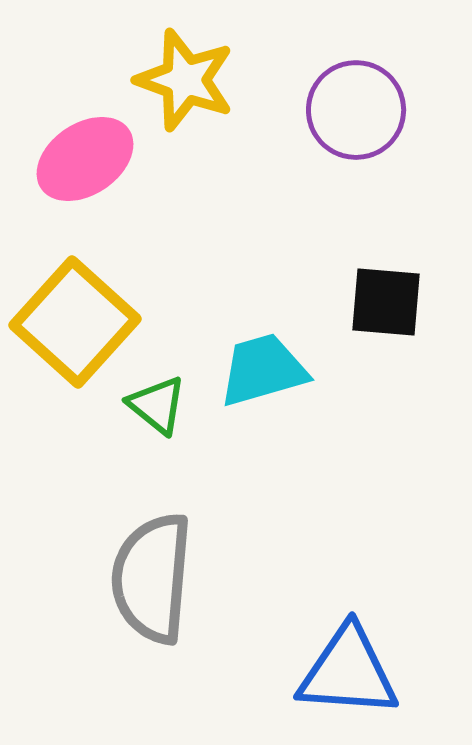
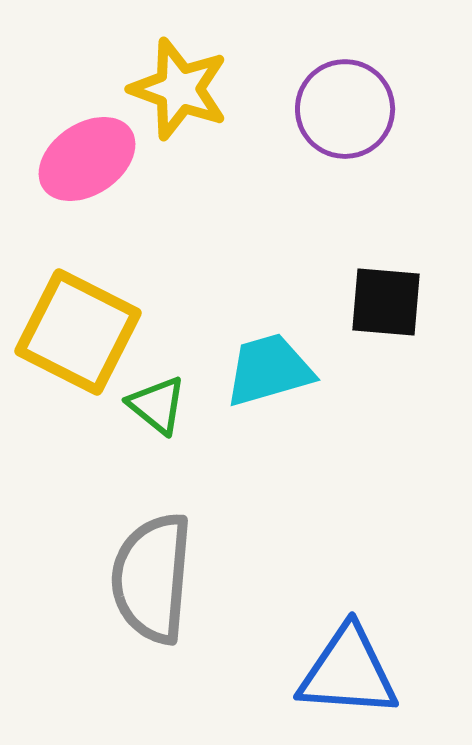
yellow star: moved 6 px left, 9 px down
purple circle: moved 11 px left, 1 px up
pink ellipse: moved 2 px right
yellow square: moved 3 px right, 10 px down; rotated 15 degrees counterclockwise
cyan trapezoid: moved 6 px right
